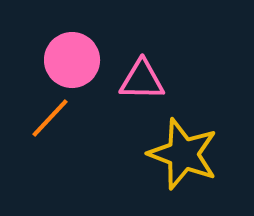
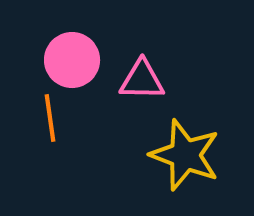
orange line: rotated 51 degrees counterclockwise
yellow star: moved 2 px right, 1 px down
